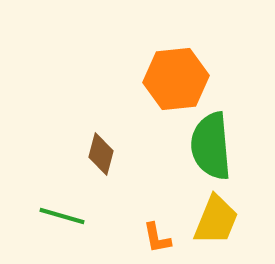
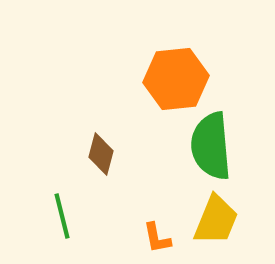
green line: rotated 60 degrees clockwise
